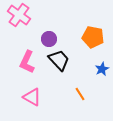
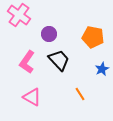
purple circle: moved 5 px up
pink L-shape: rotated 10 degrees clockwise
